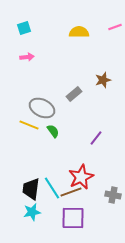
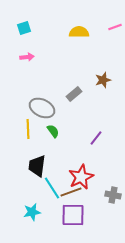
yellow line: moved 1 px left, 4 px down; rotated 66 degrees clockwise
black trapezoid: moved 6 px right, 23 px up
purple square: moved 3 px up
